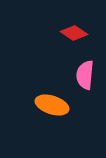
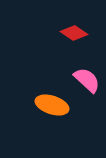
pink semicircle: moved 2 px right, 5 px down; rotated 128 degrees clockwise
